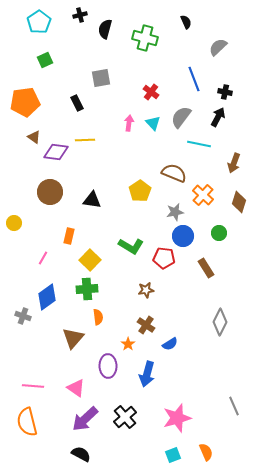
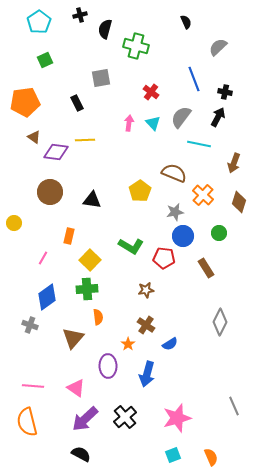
green cross at (145, 38): moved 9 px left, 8 px down
gray cross at (23, 316): moved 7 px right, 9 px down
orange semicircle at (206, 452): moved 5 px right, 5 px down
